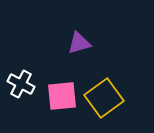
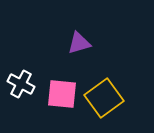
pink square: moved 2 px up; rotated 12 degrees clockwise
